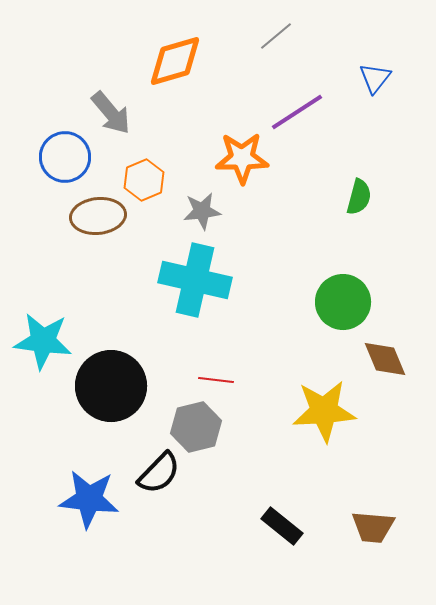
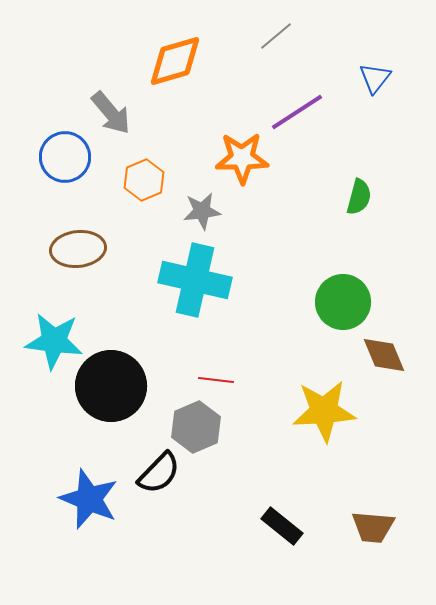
brown ellipse: moved 20 px left, 33 px down
cyan star: moved 11 px right
brown diamond: moved 1 px left, 4 px up
gray hexagon: rotated 9 degrees counterclockwise
blue star: rotated 16 degrees clockwise
